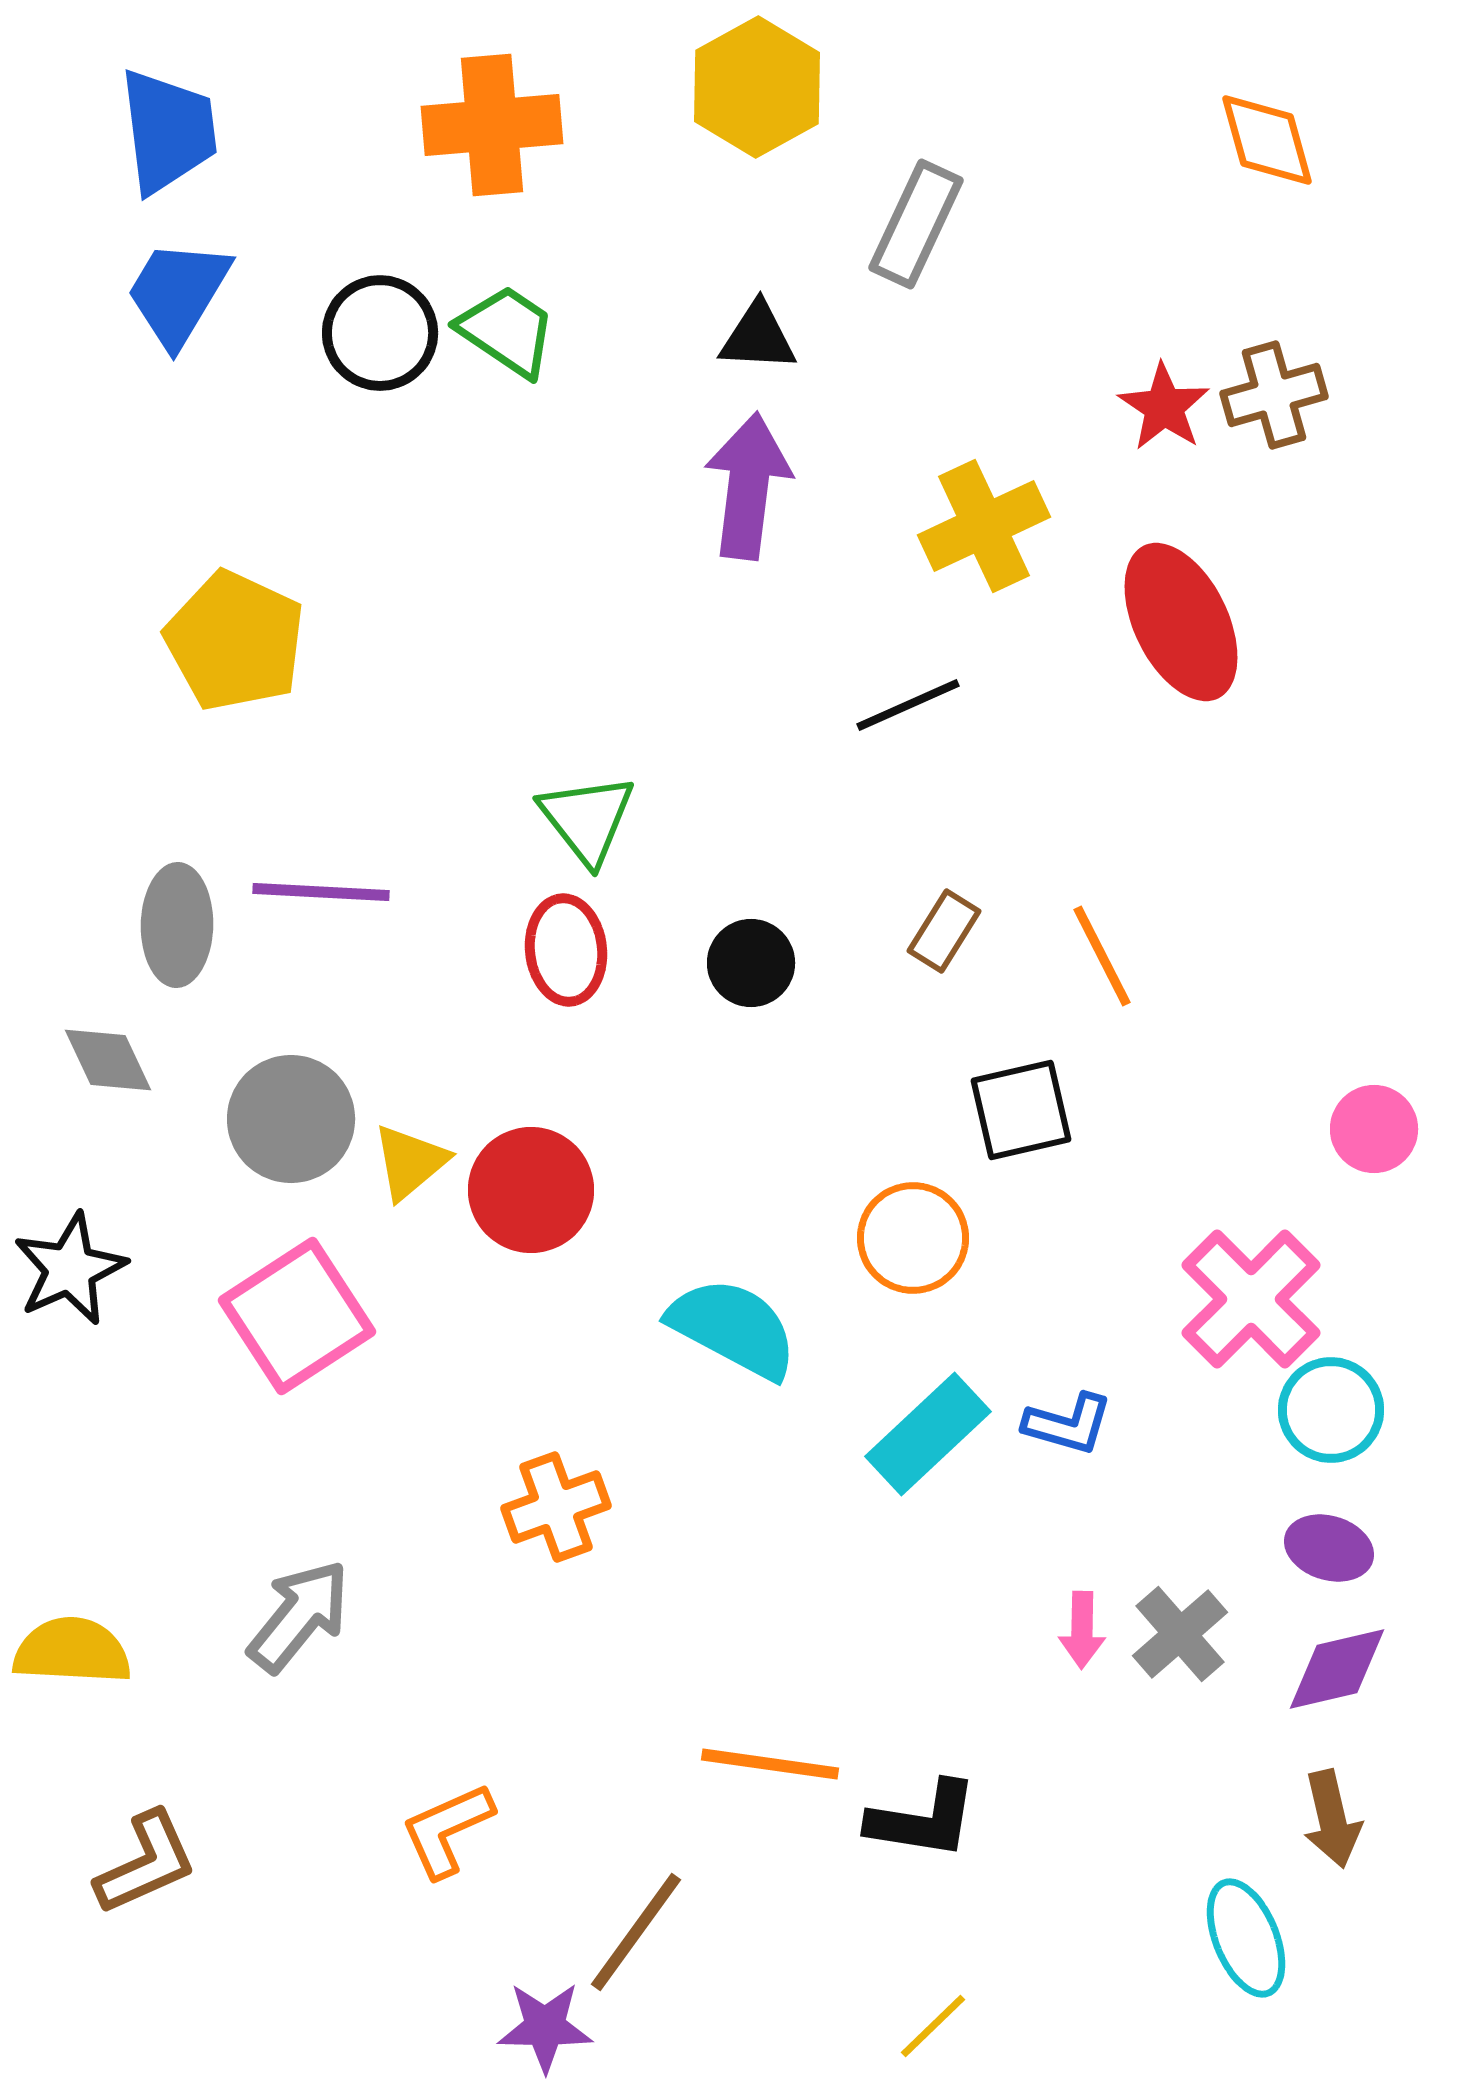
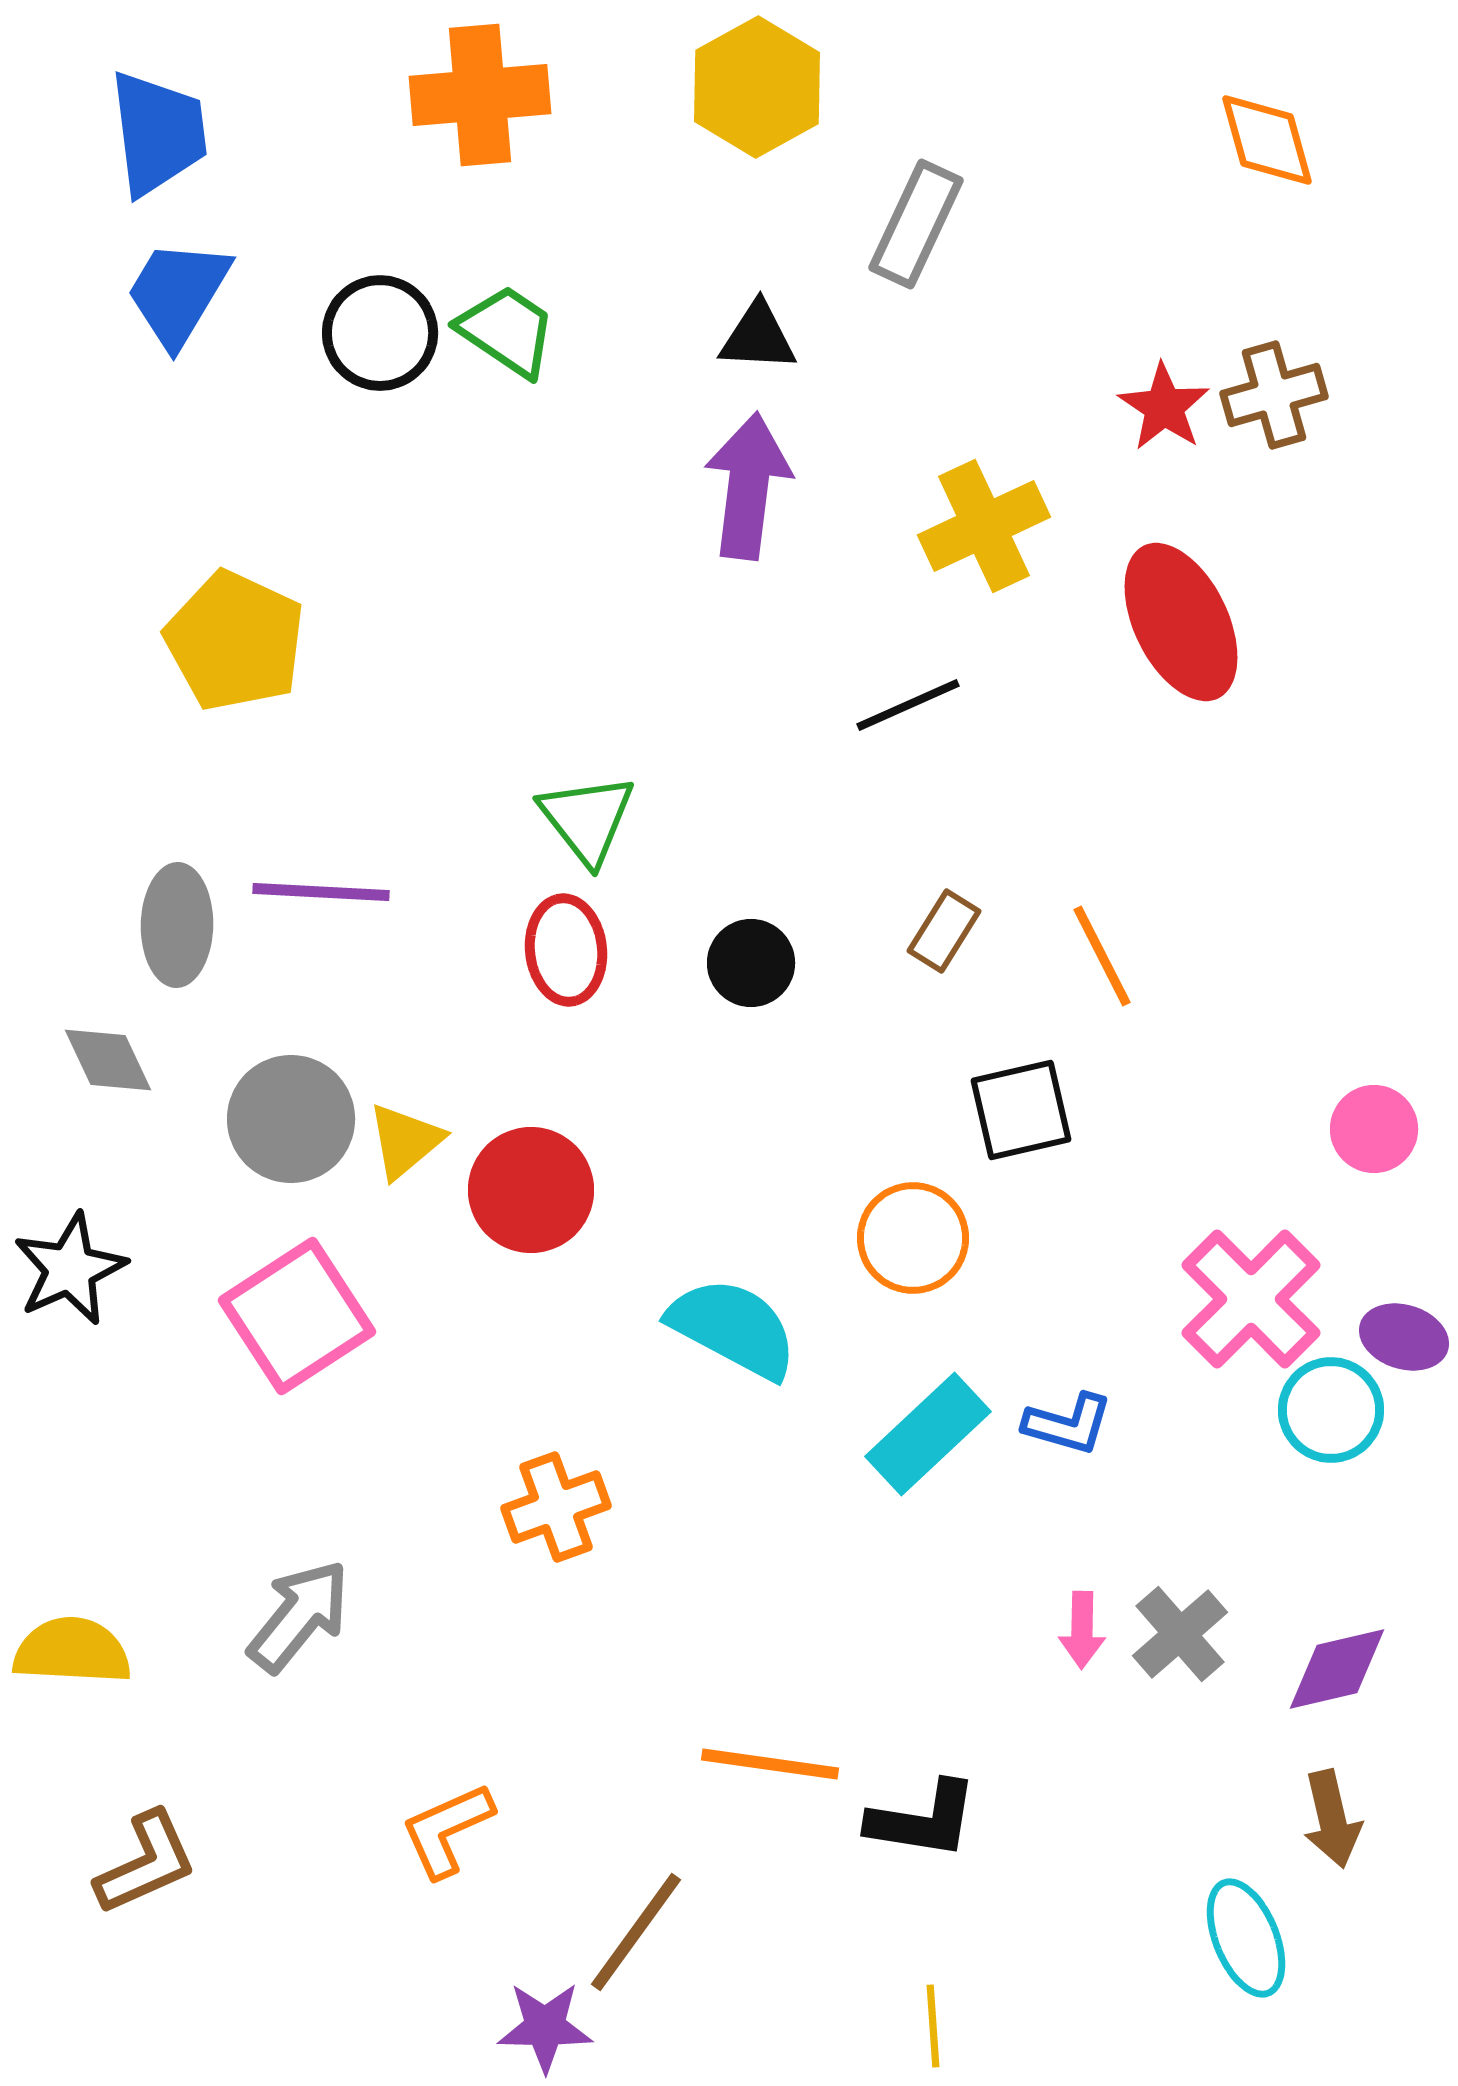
orange cross at (492, 125): moved 12 px left, 30 px up
blue trapezoid at (168, 131): moved 10 px left, 2 px down
yellow triangle at (410, 1162): moved 5 px left, 21 px up
purple ellipse at (1329, 1548): moved 75 px right, 211 px up
yellow line at (933, 2026): rotated 50 degrees counterclockwise
